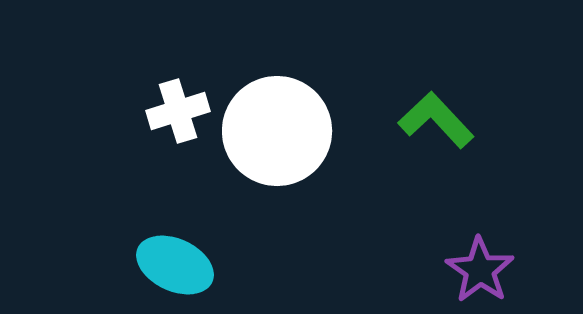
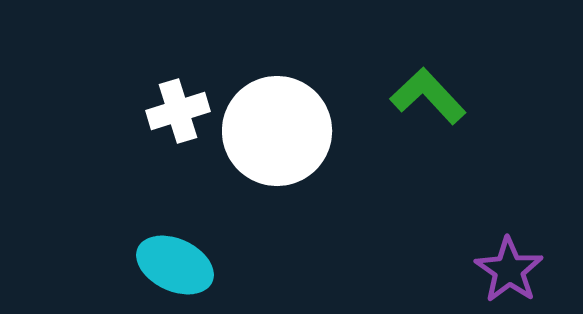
green L-shape: moved 8 px left, 24 px up
purple star: moved 29 px right
